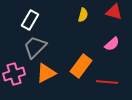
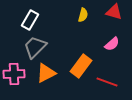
pink cross: rotated 15 degrees clockwise
red line: rotated 15 degrees clockwise
